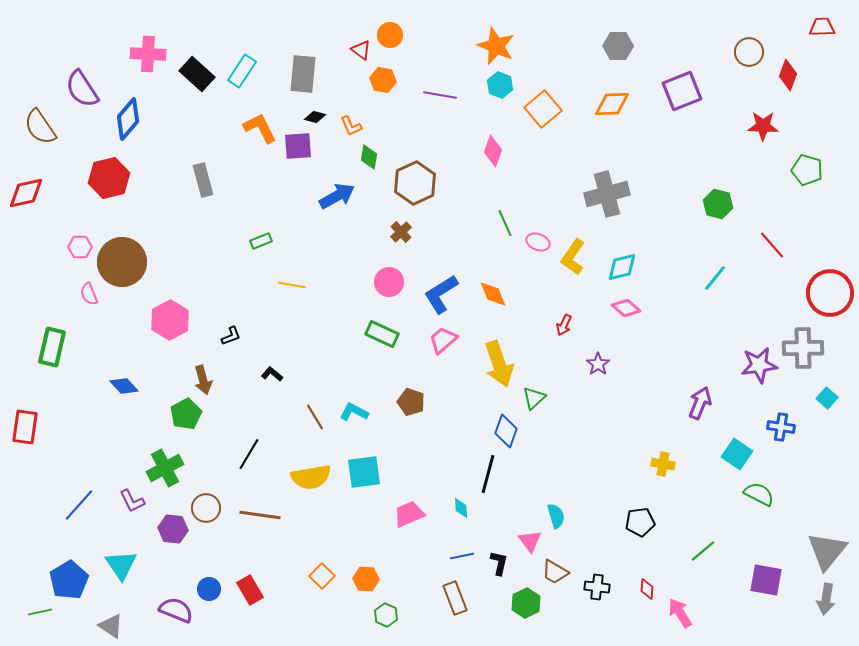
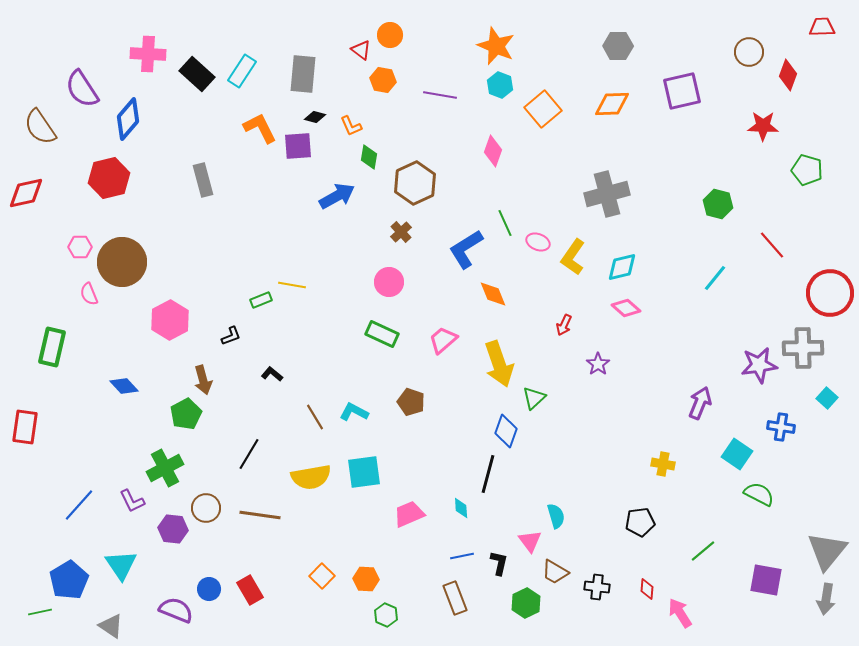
purple square at (682, 91): rotated 9 degrees clockwise
green rectangle at (261, 241): moved 59 px down
blue L-shape at (441, 294): moved 25 px right, 45 px up
